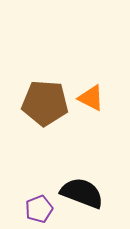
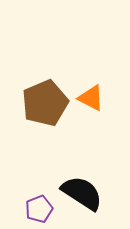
brown pentagon: rotated 27 degrees counterclockwise
black semicircle: rotated 12 degrees clockwise
